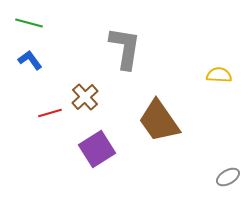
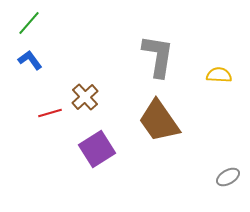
green line: rotated 64 degrees counterclockwise
gray L-shape: moved 33 px right, 8 px down
